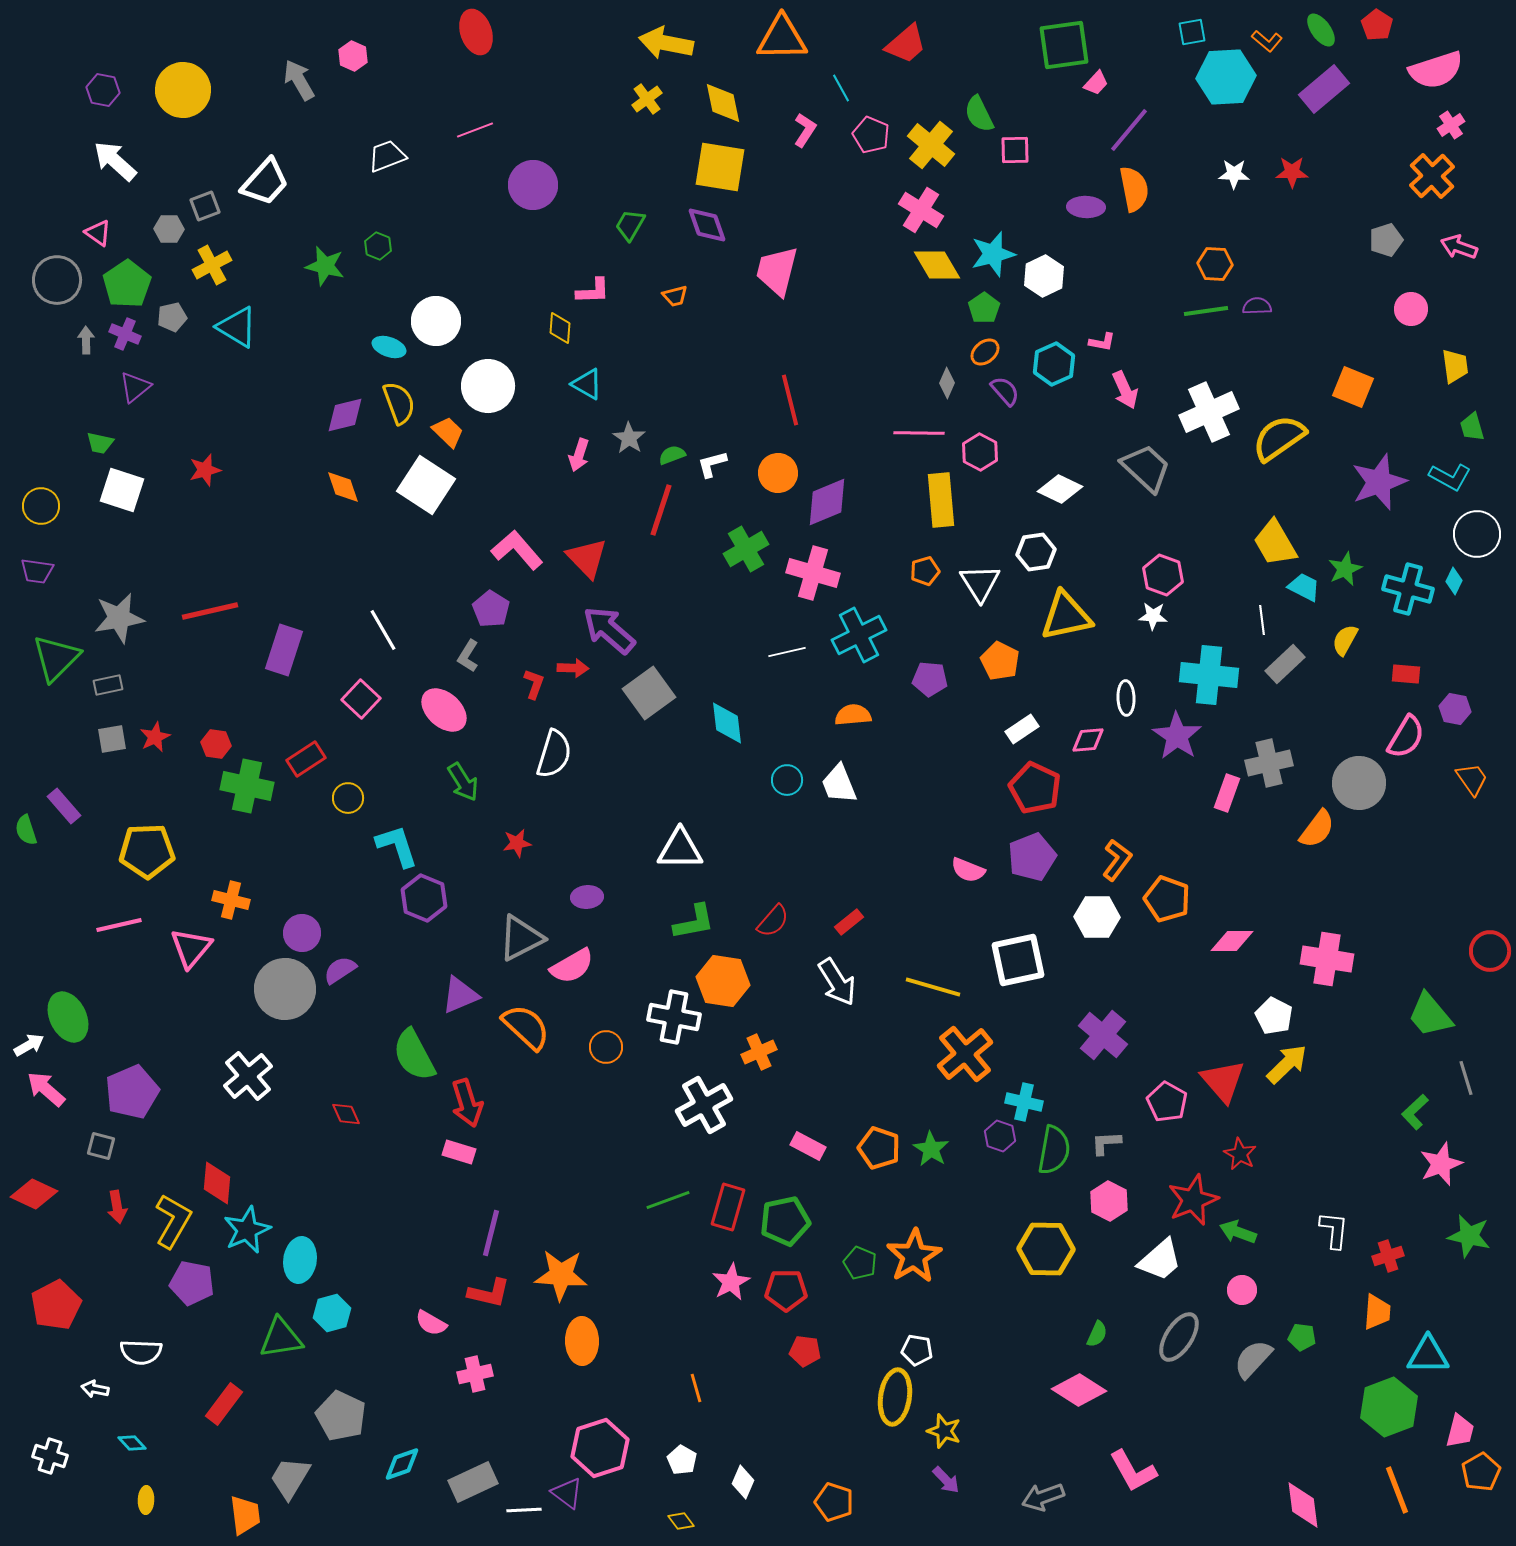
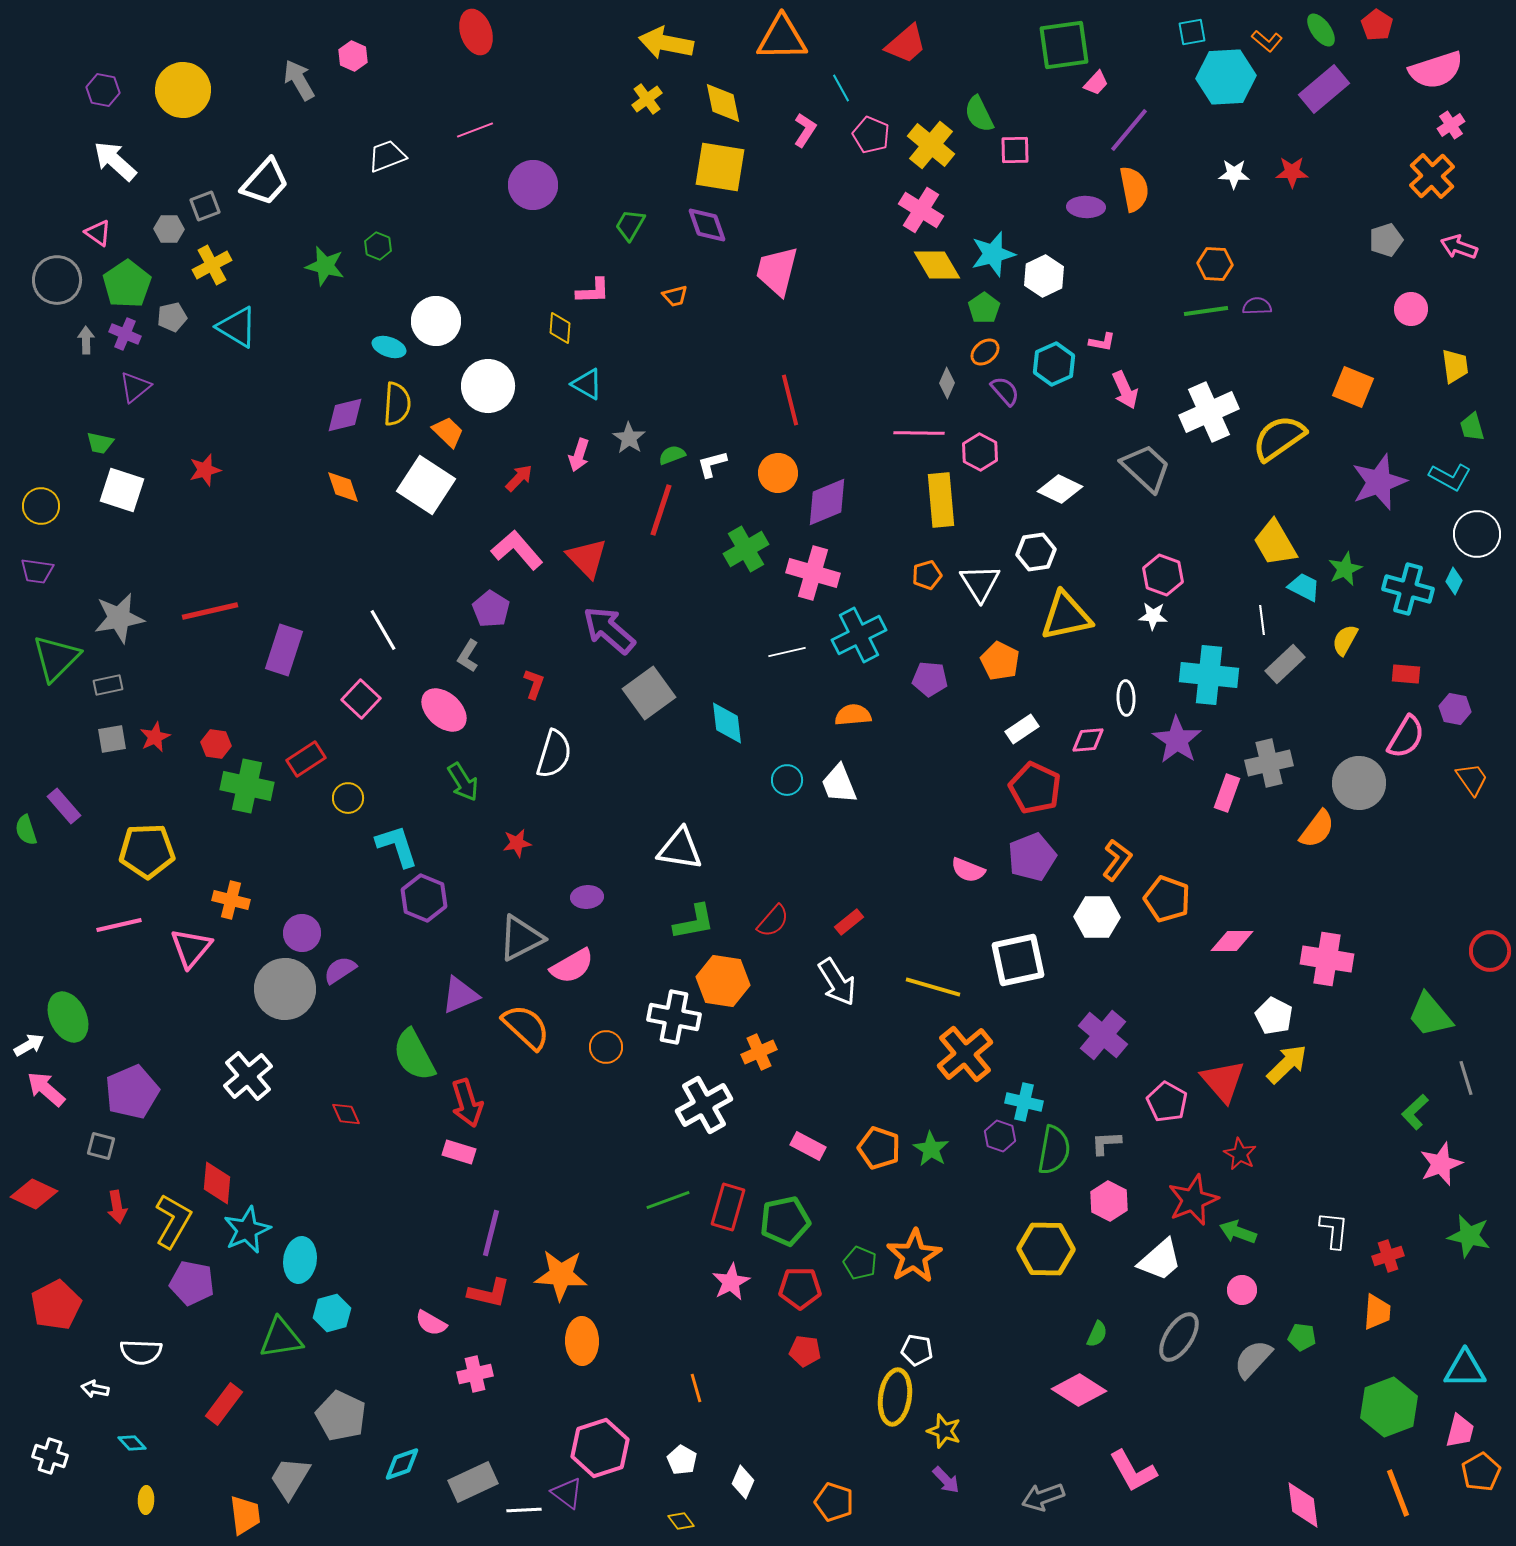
yellow semicircle at (399, 403): moved 2 px left, 1 px down; rotated 24 degrees clockwise
orange pentagon at (925, 571): moved 2 px right, 4 px down
red arrow at (573, 668): moved 54 px left, 190 px up; rotated 48 degrees counterclockwise
purple star at (1177, 736): moved 4 px down
white triangle at (680, 849): rotated 9 degrees clockwise
red pentagon at (786, 1290): moved 14 px right, 2 px up
cyan triangle at (1428, 1355): moved 37 px right, 14 px down
orange line at (1397, 1490): moved 1 px right, 3 px down
